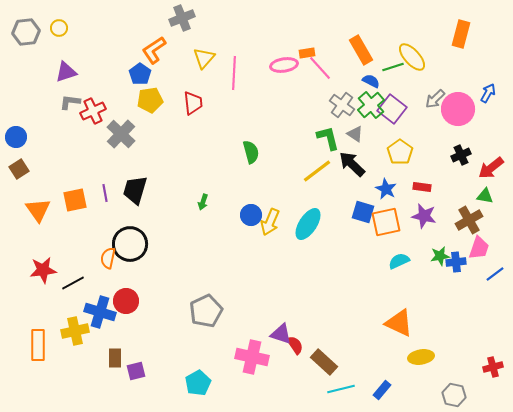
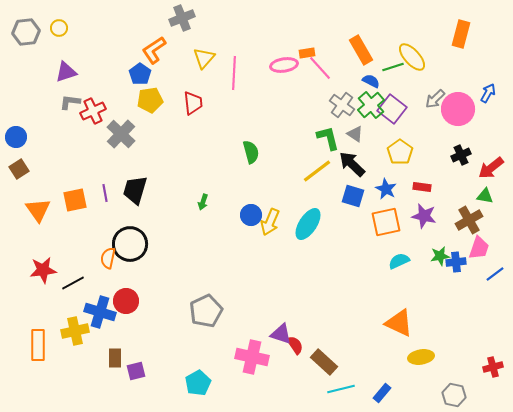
blue square at (363, 212): moved 10 px left, 16 px up
blue rectangle at (382, 390): moved 3 px down
